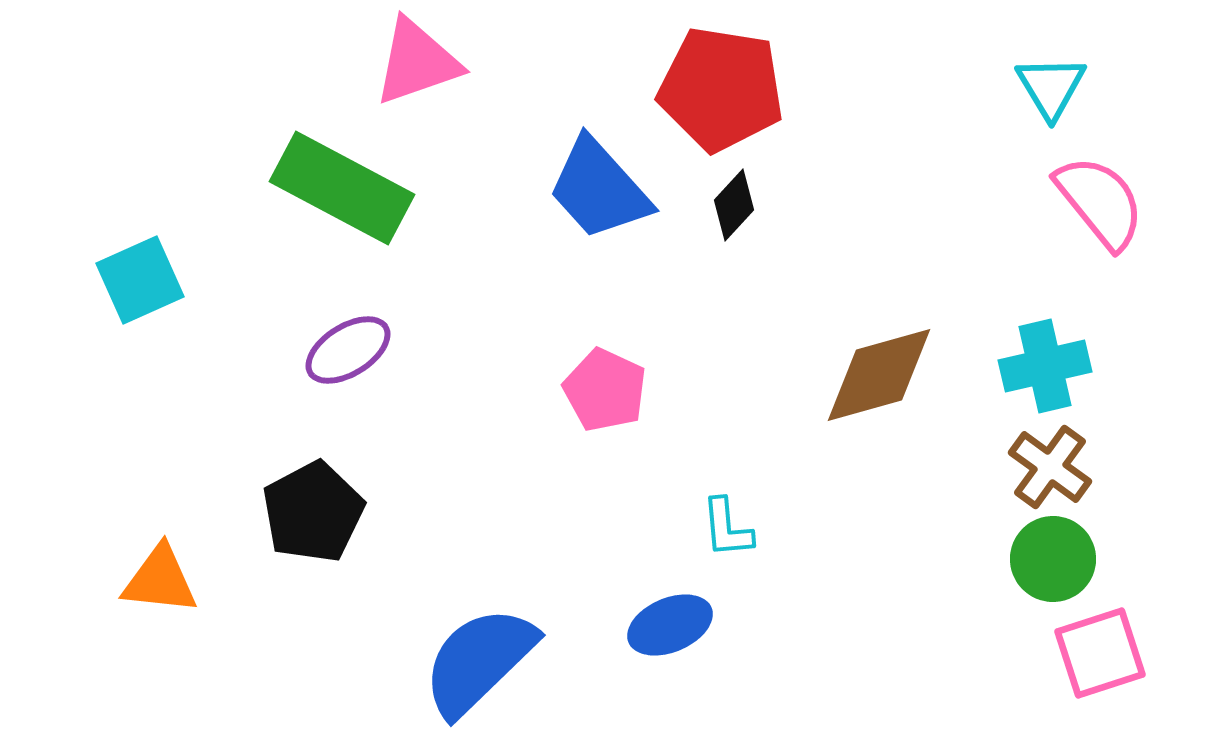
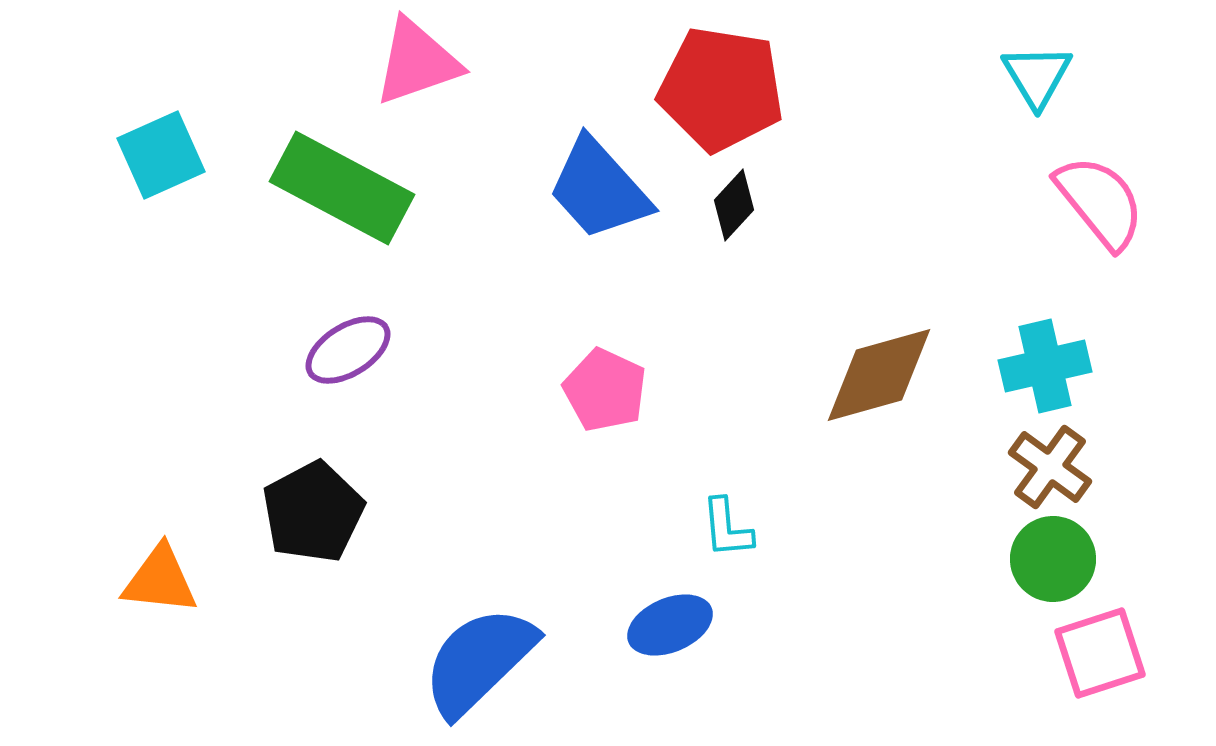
cyan triangle: moved 14 px left, 11 px up
cyan square: moved 21 px right, 125 px up
